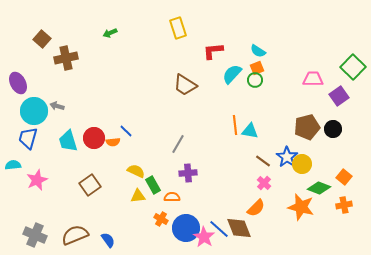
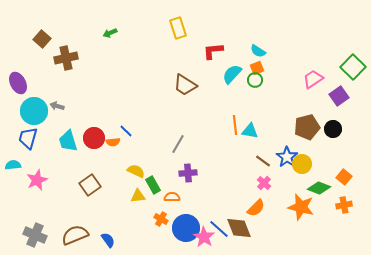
pink trapezoid at (313, 79): rotated 35 degrees counterclockwise
